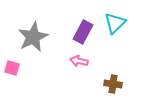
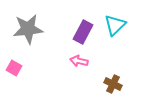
cyan triangle: moved 2 px down
gray star: moved 5 px left, 8 px up; rotated 20 degrees clockwise
pink square: moved 2 px right; rotated 14 degrees clockwise
brown cross: rotated 18 degrees clockwise
